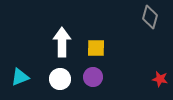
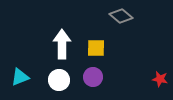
gray diamond: moved 29 px left, 1 px up; rotated 65 degrees counterclockwise
white arrow: moved 2 px down
white circle: moved 1 px left, 1 px down
